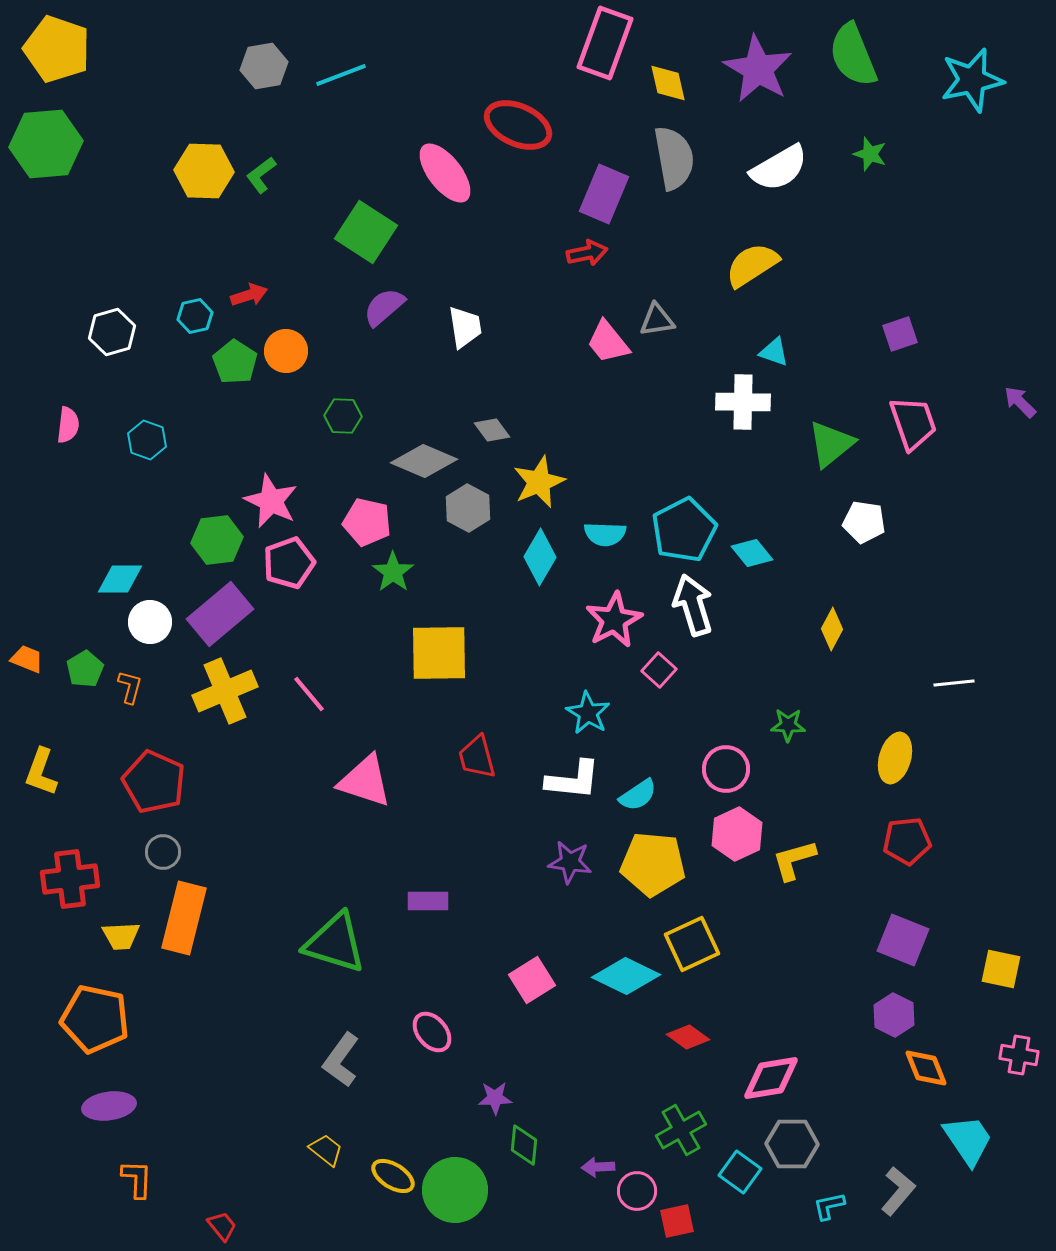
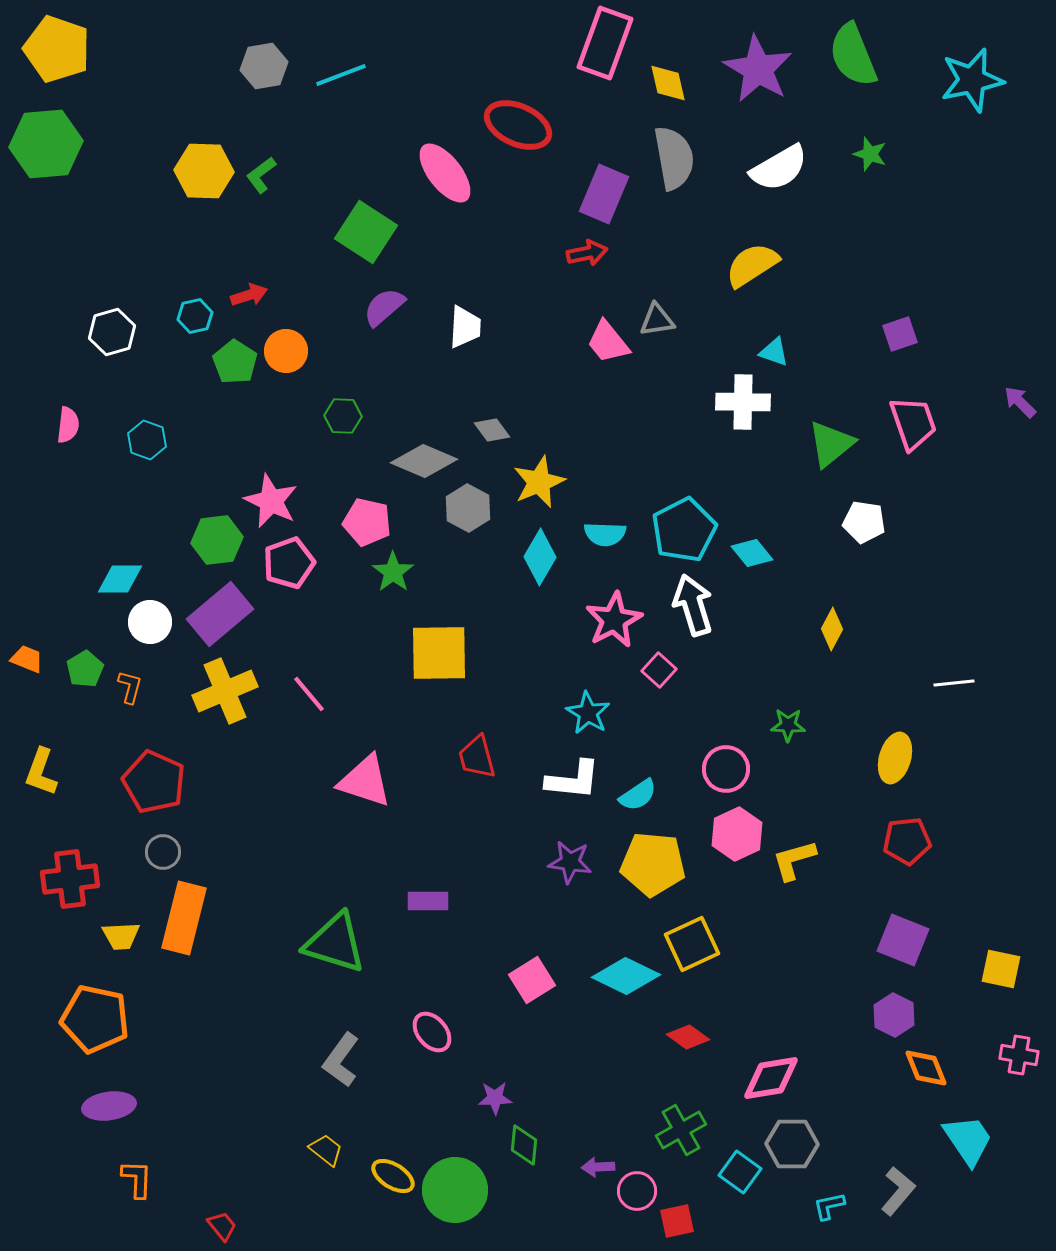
white trapezoid at (465, 327): rotated 12 degrees clockwise
